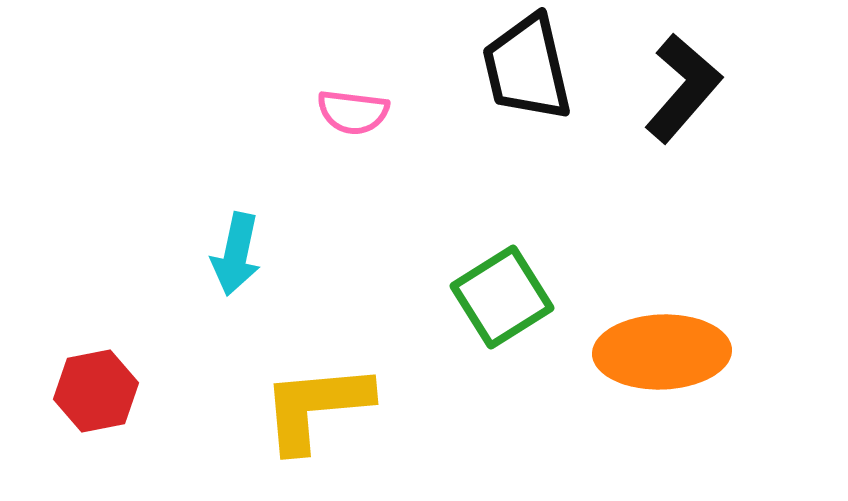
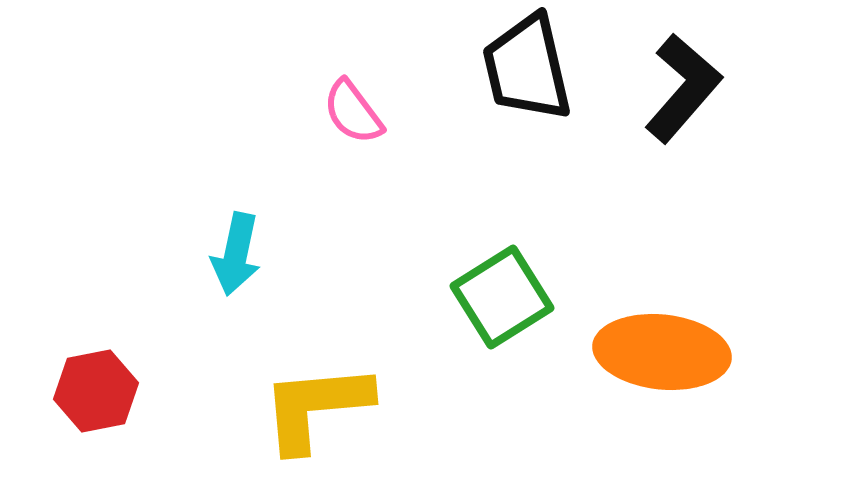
pink semicircle: rotated 46 degrees clockwise
orange ellipse: rotated 8 degrees clockwise
